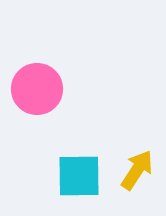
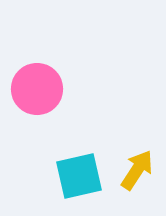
cyan square: rotated 12 degrees counterclockwise
